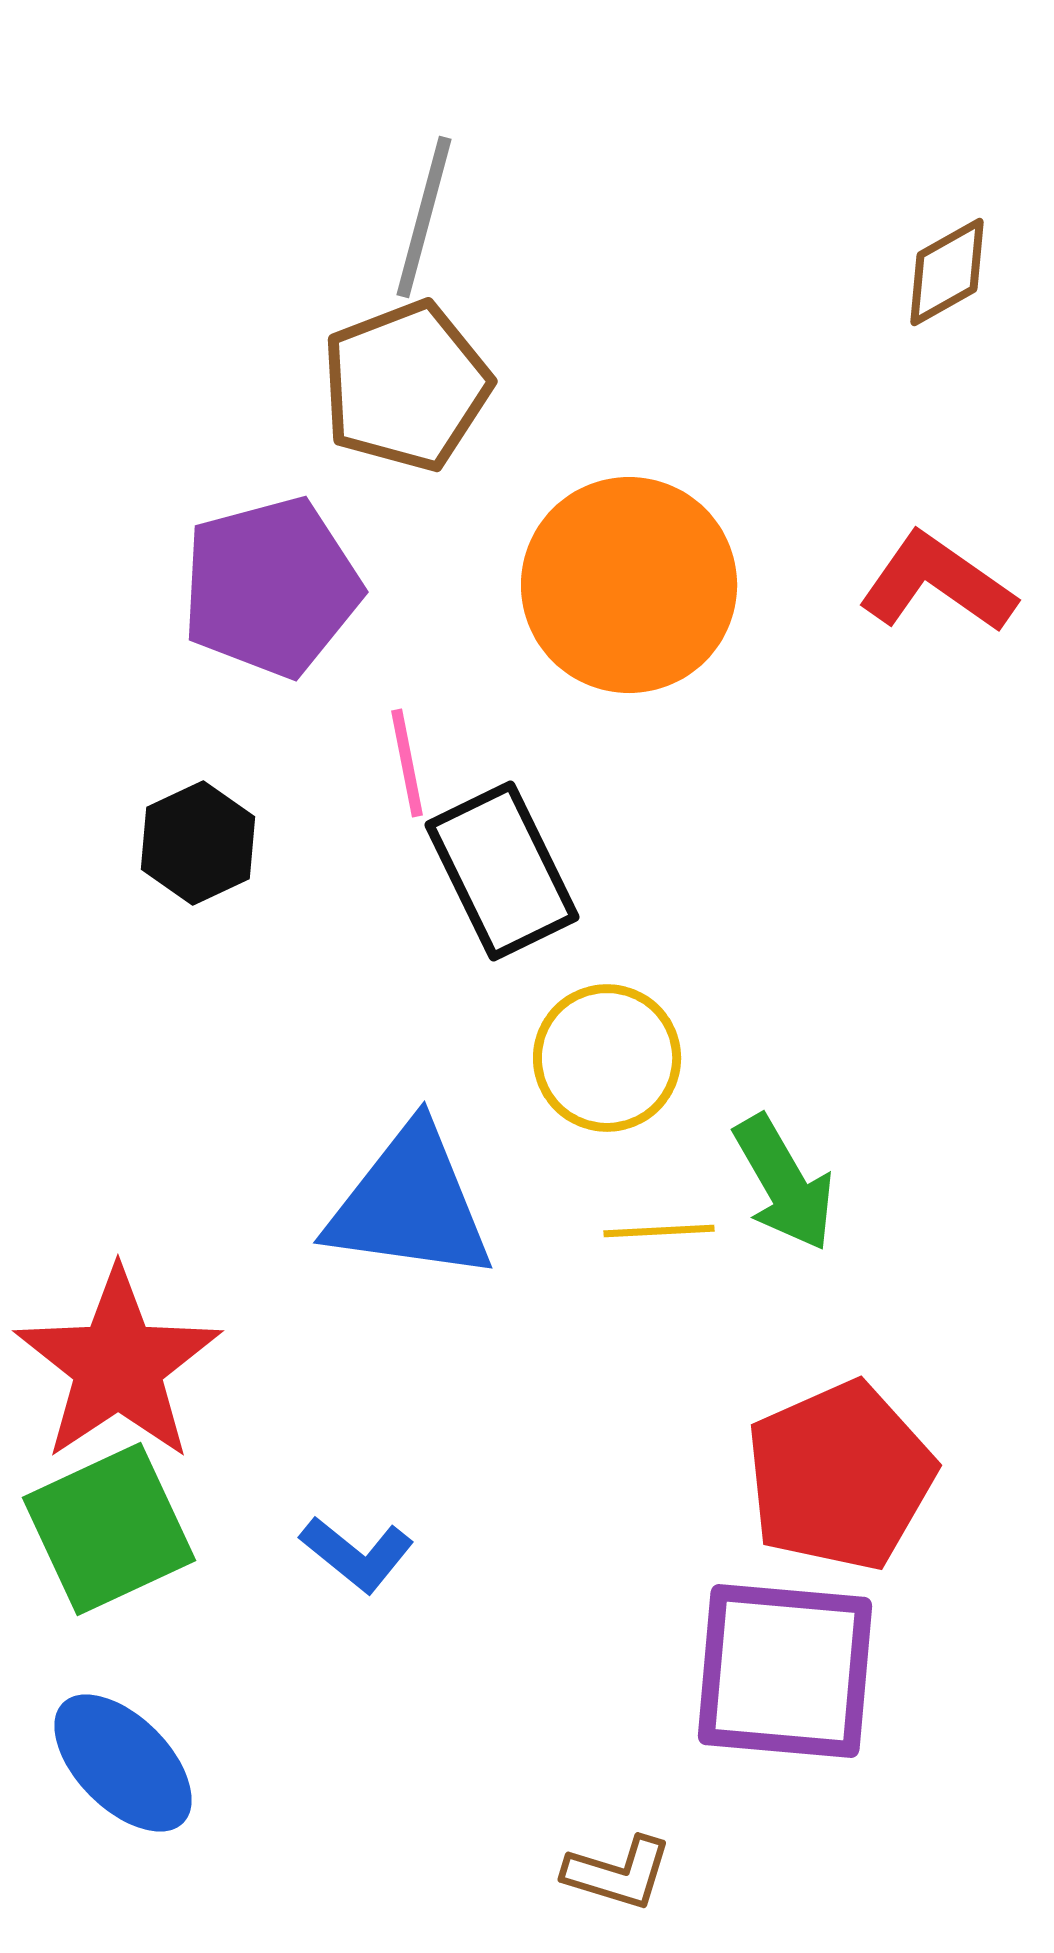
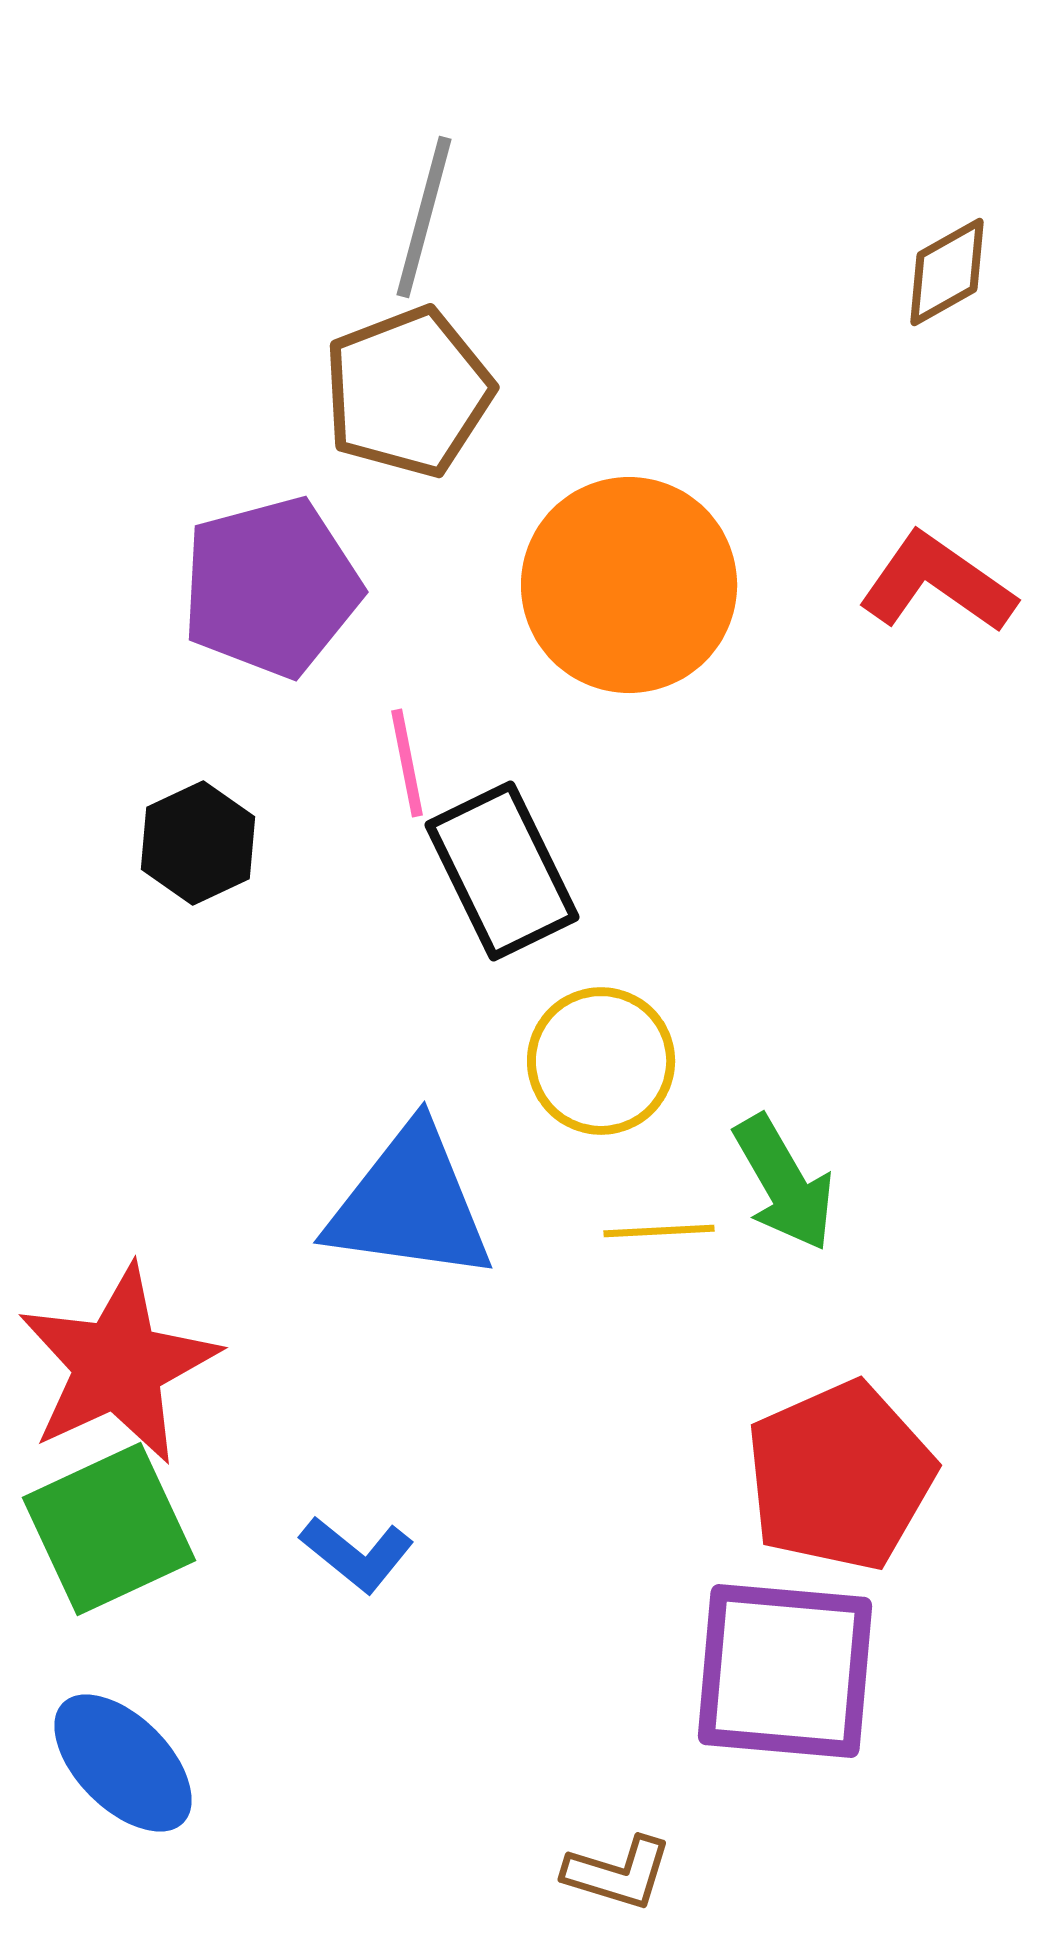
brown pentagon: moved 2 px right, 6 px down
yellow circle: moved 6 px left, 3 px down
red star: rotated 9 degrees clockwise
